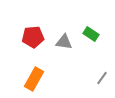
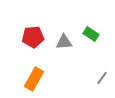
gray triangle: rotated 12 degrees counterclockwise
